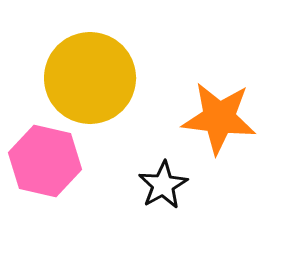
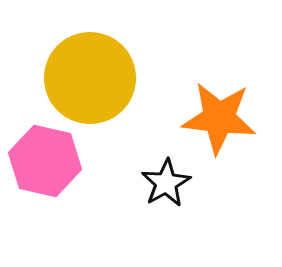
black star: moved 3 px right, 2 px up
